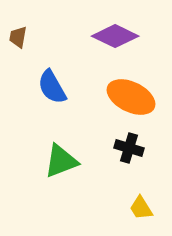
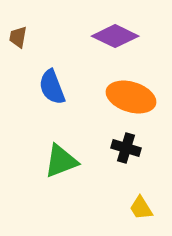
blue semicircle: rotated 9 degrees clockwise
orange ellipse: rotated 9 degrees counterclockwise
black cross: moved 3 px left
